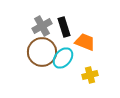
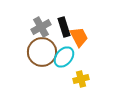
gray cross: moved 1 px left, 1 px down
orange trapezoid: moved 6 px left, 5 px up; rotated 40 degrees clockwise
cyan ellipse: moved 1 px right, 1 px up
yellow cross: moved 9 px left, 4 px down
